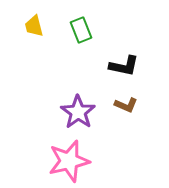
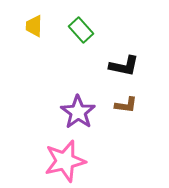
yellow trapezoid: rotated 15 degrees clockwise
green rectangle: rotated 20 degrees counterclockwise
brown L-shape: rotated 15 degrees counterclockwise
pink star: moved 4 px left
